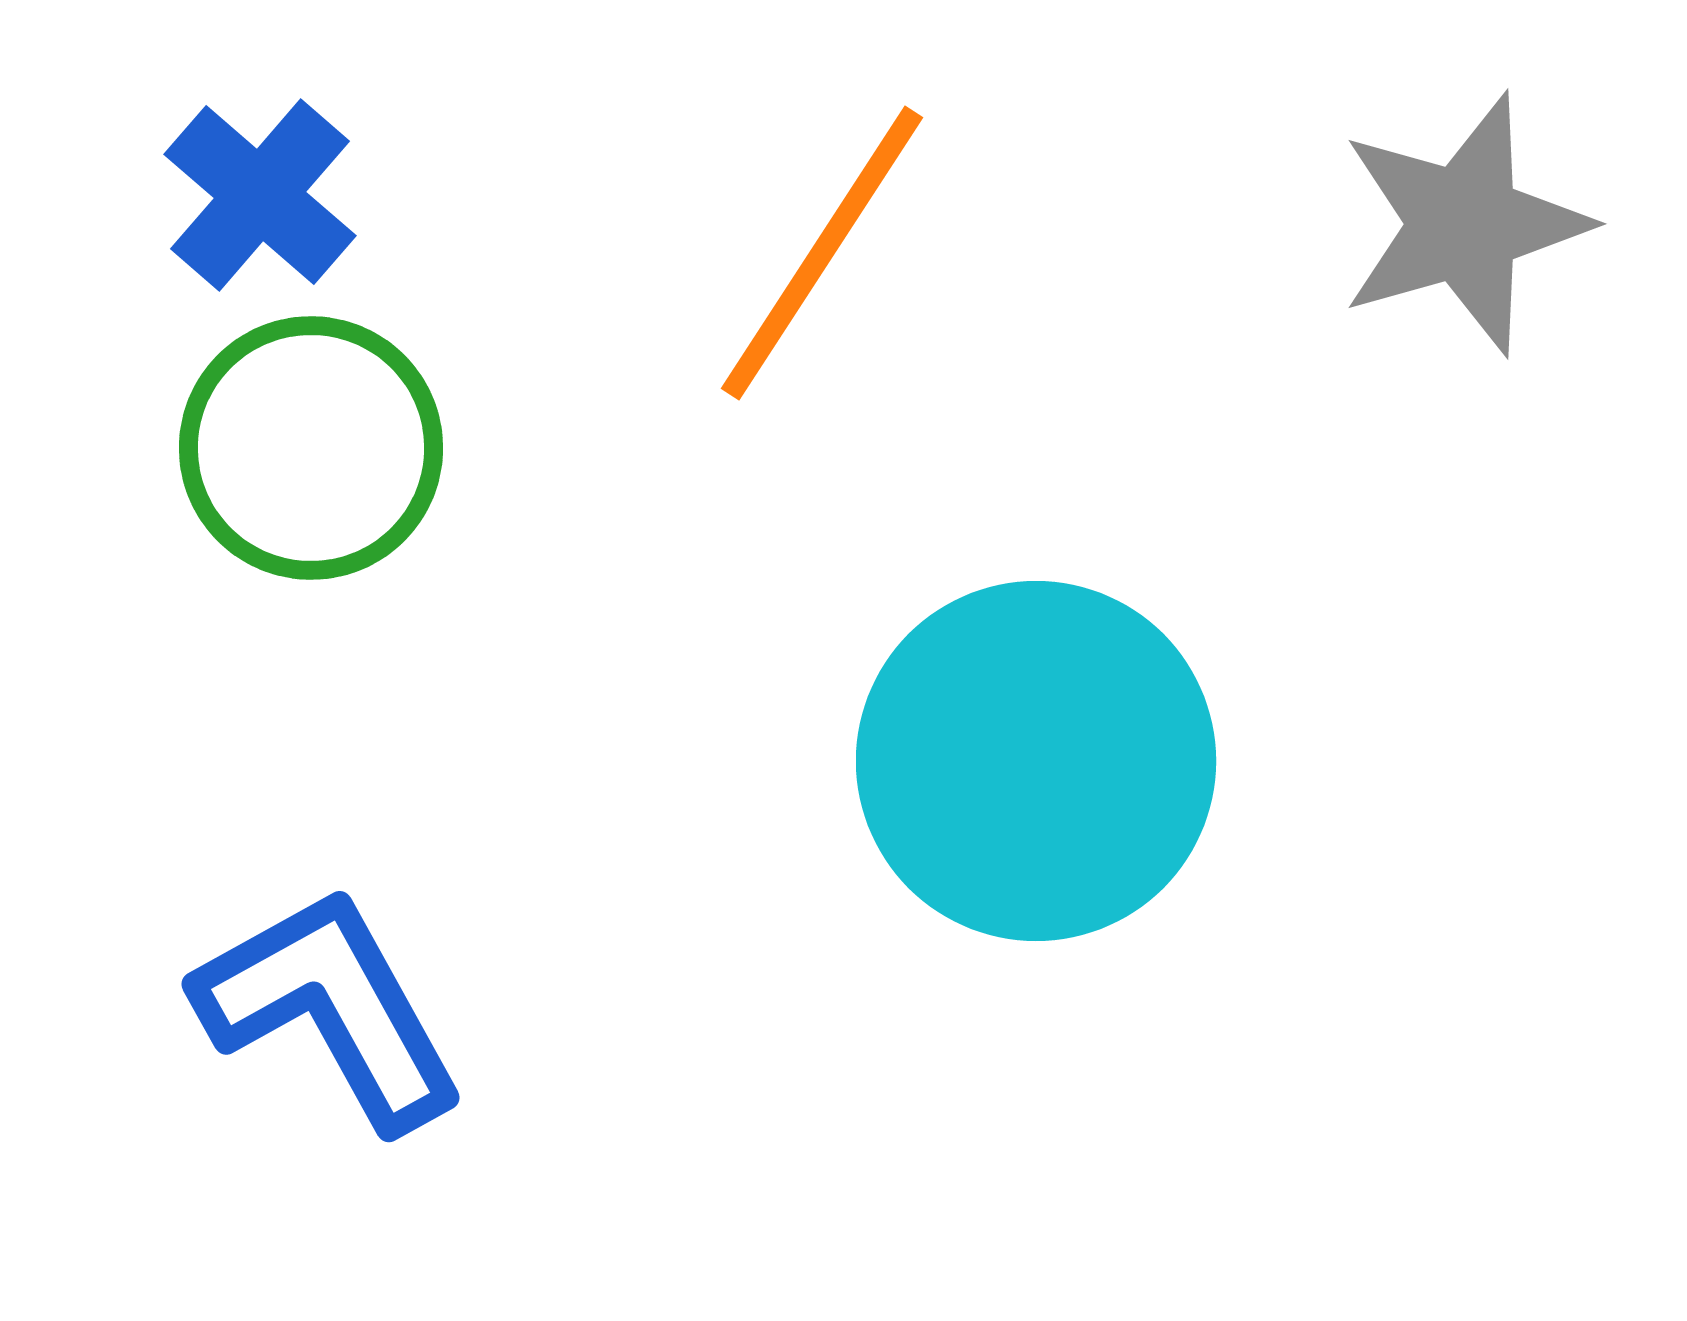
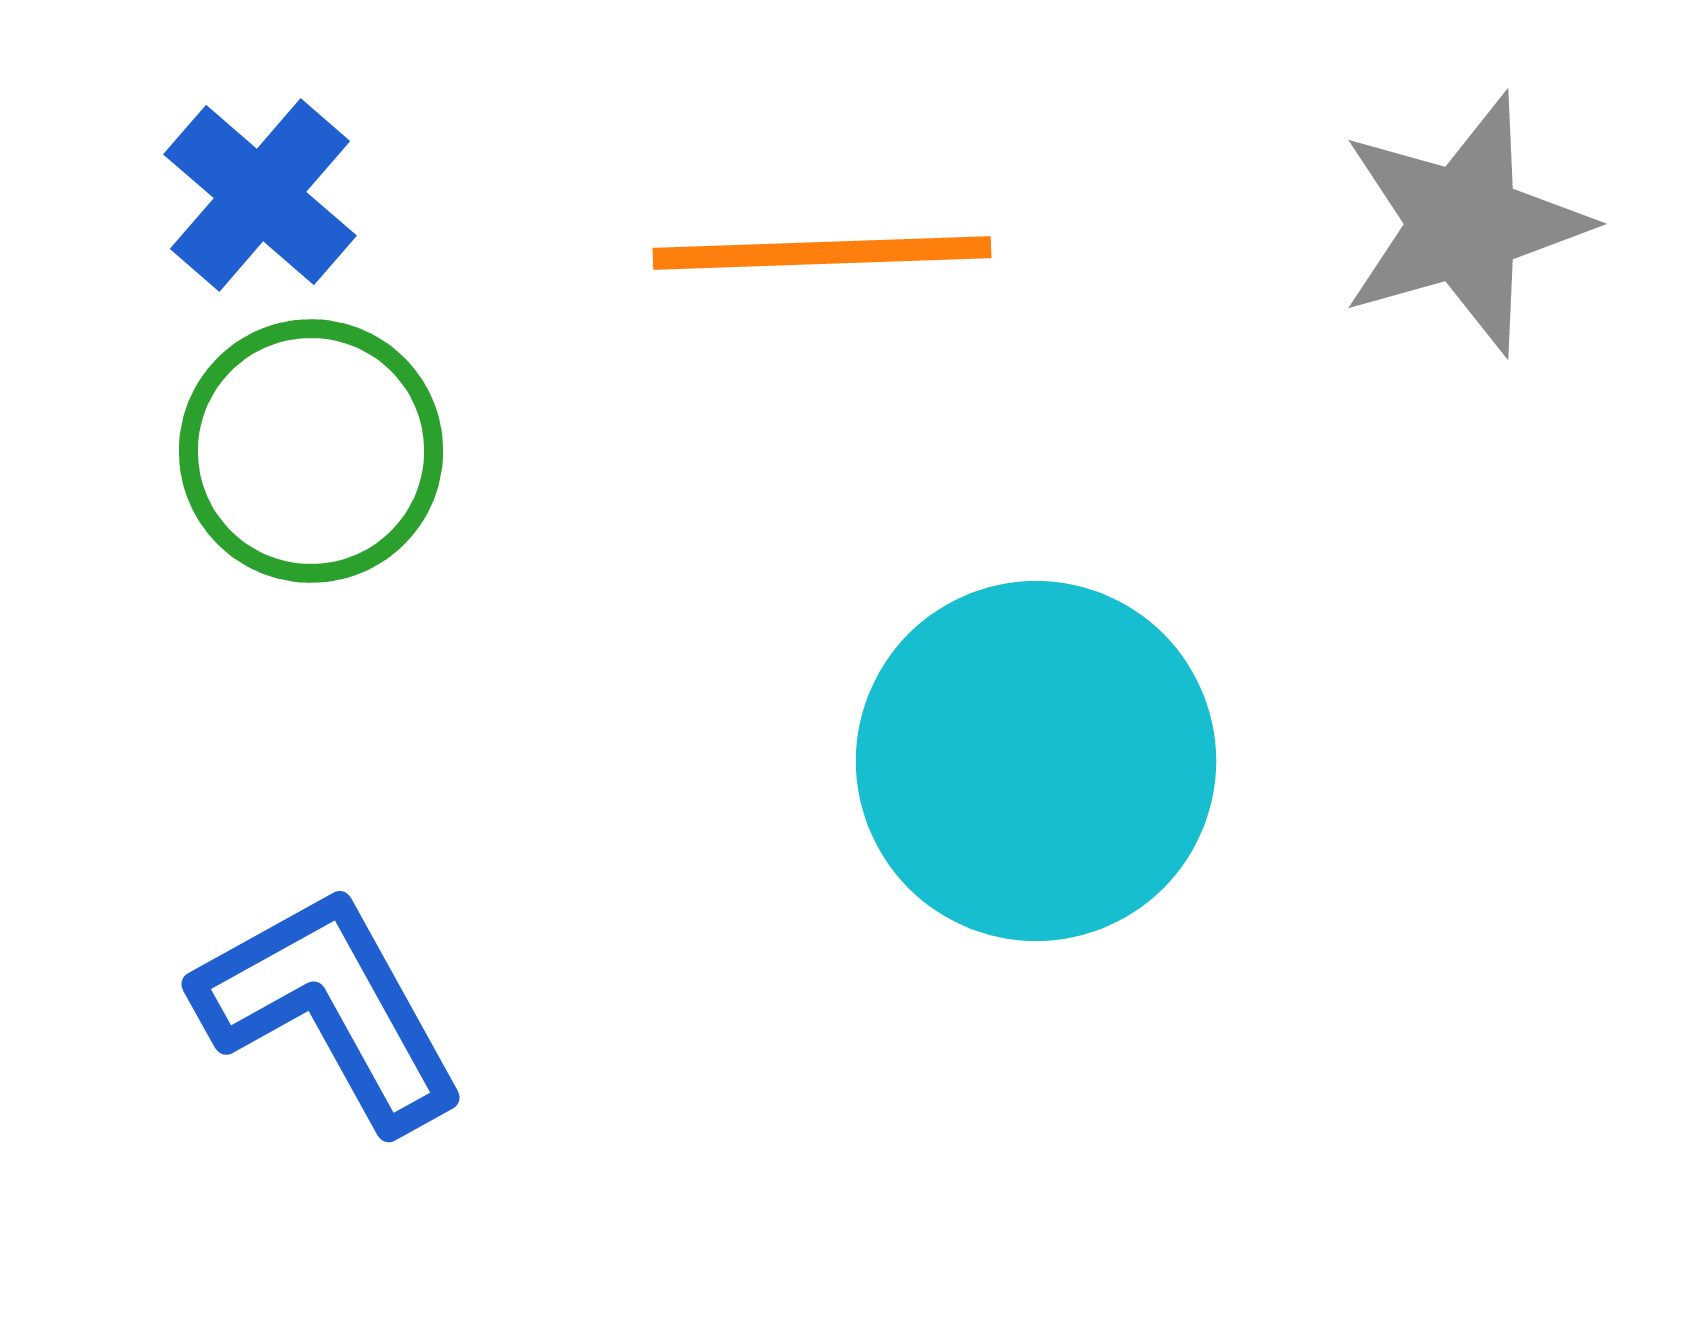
orange line: rotated 55 degrees clockwise
green circle: moved 3 px down
